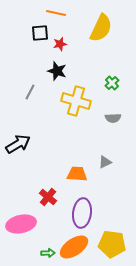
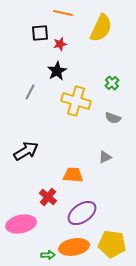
orange line: moved 7 px right
black star: rotated 24 degrees clockwise
gray semicircle: rotated 21 degrees clockwise
black arrow: moved 8 px right, 7 px down
gray triangle: moved 5 px up
orange trapezoid: moved 4 px left, 1 px down
purple ellipse: rotated 48 degrees clockwise
orange ellipse: rotated 24 degrees clockwise
green arrow: moved 2 px down
